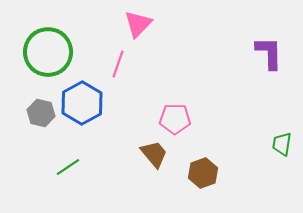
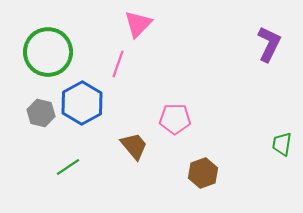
purple L-shape: moved 9 px up; rotated 27 degrees clockwise
brown trapezoid: moved 20 px left, 8 px up
